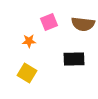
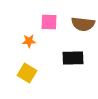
pink square: rotated 24 degrees clockwise
black rectangle: moved 1 px left, 1 px up
